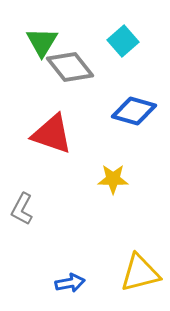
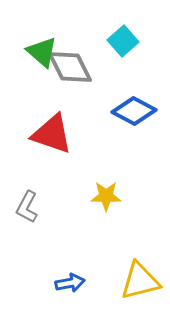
green triangle: moved 10 px down; rotated 20 degrees counterclockwise
gray diamond: rotated 12 degrees clockwise
blue diamond: rotated 12 degrees clockwise
yellow star: moved 7 px left, 17 px down
gray L-shape: moved 5 px right, 2 px up
yellow triangle: moved 8 px down
